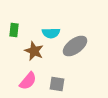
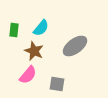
cyan semicircle: moved 10 px left, 5 px up; rotated 48 degrees counterclockwise
pink semicircle: moved 6 px up
